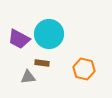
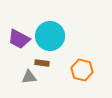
cyan circle: moved 1 px right, 2 px down
orange hexagon: moved 2 px left, 1 px down
gray triangle: moved 1 px right
